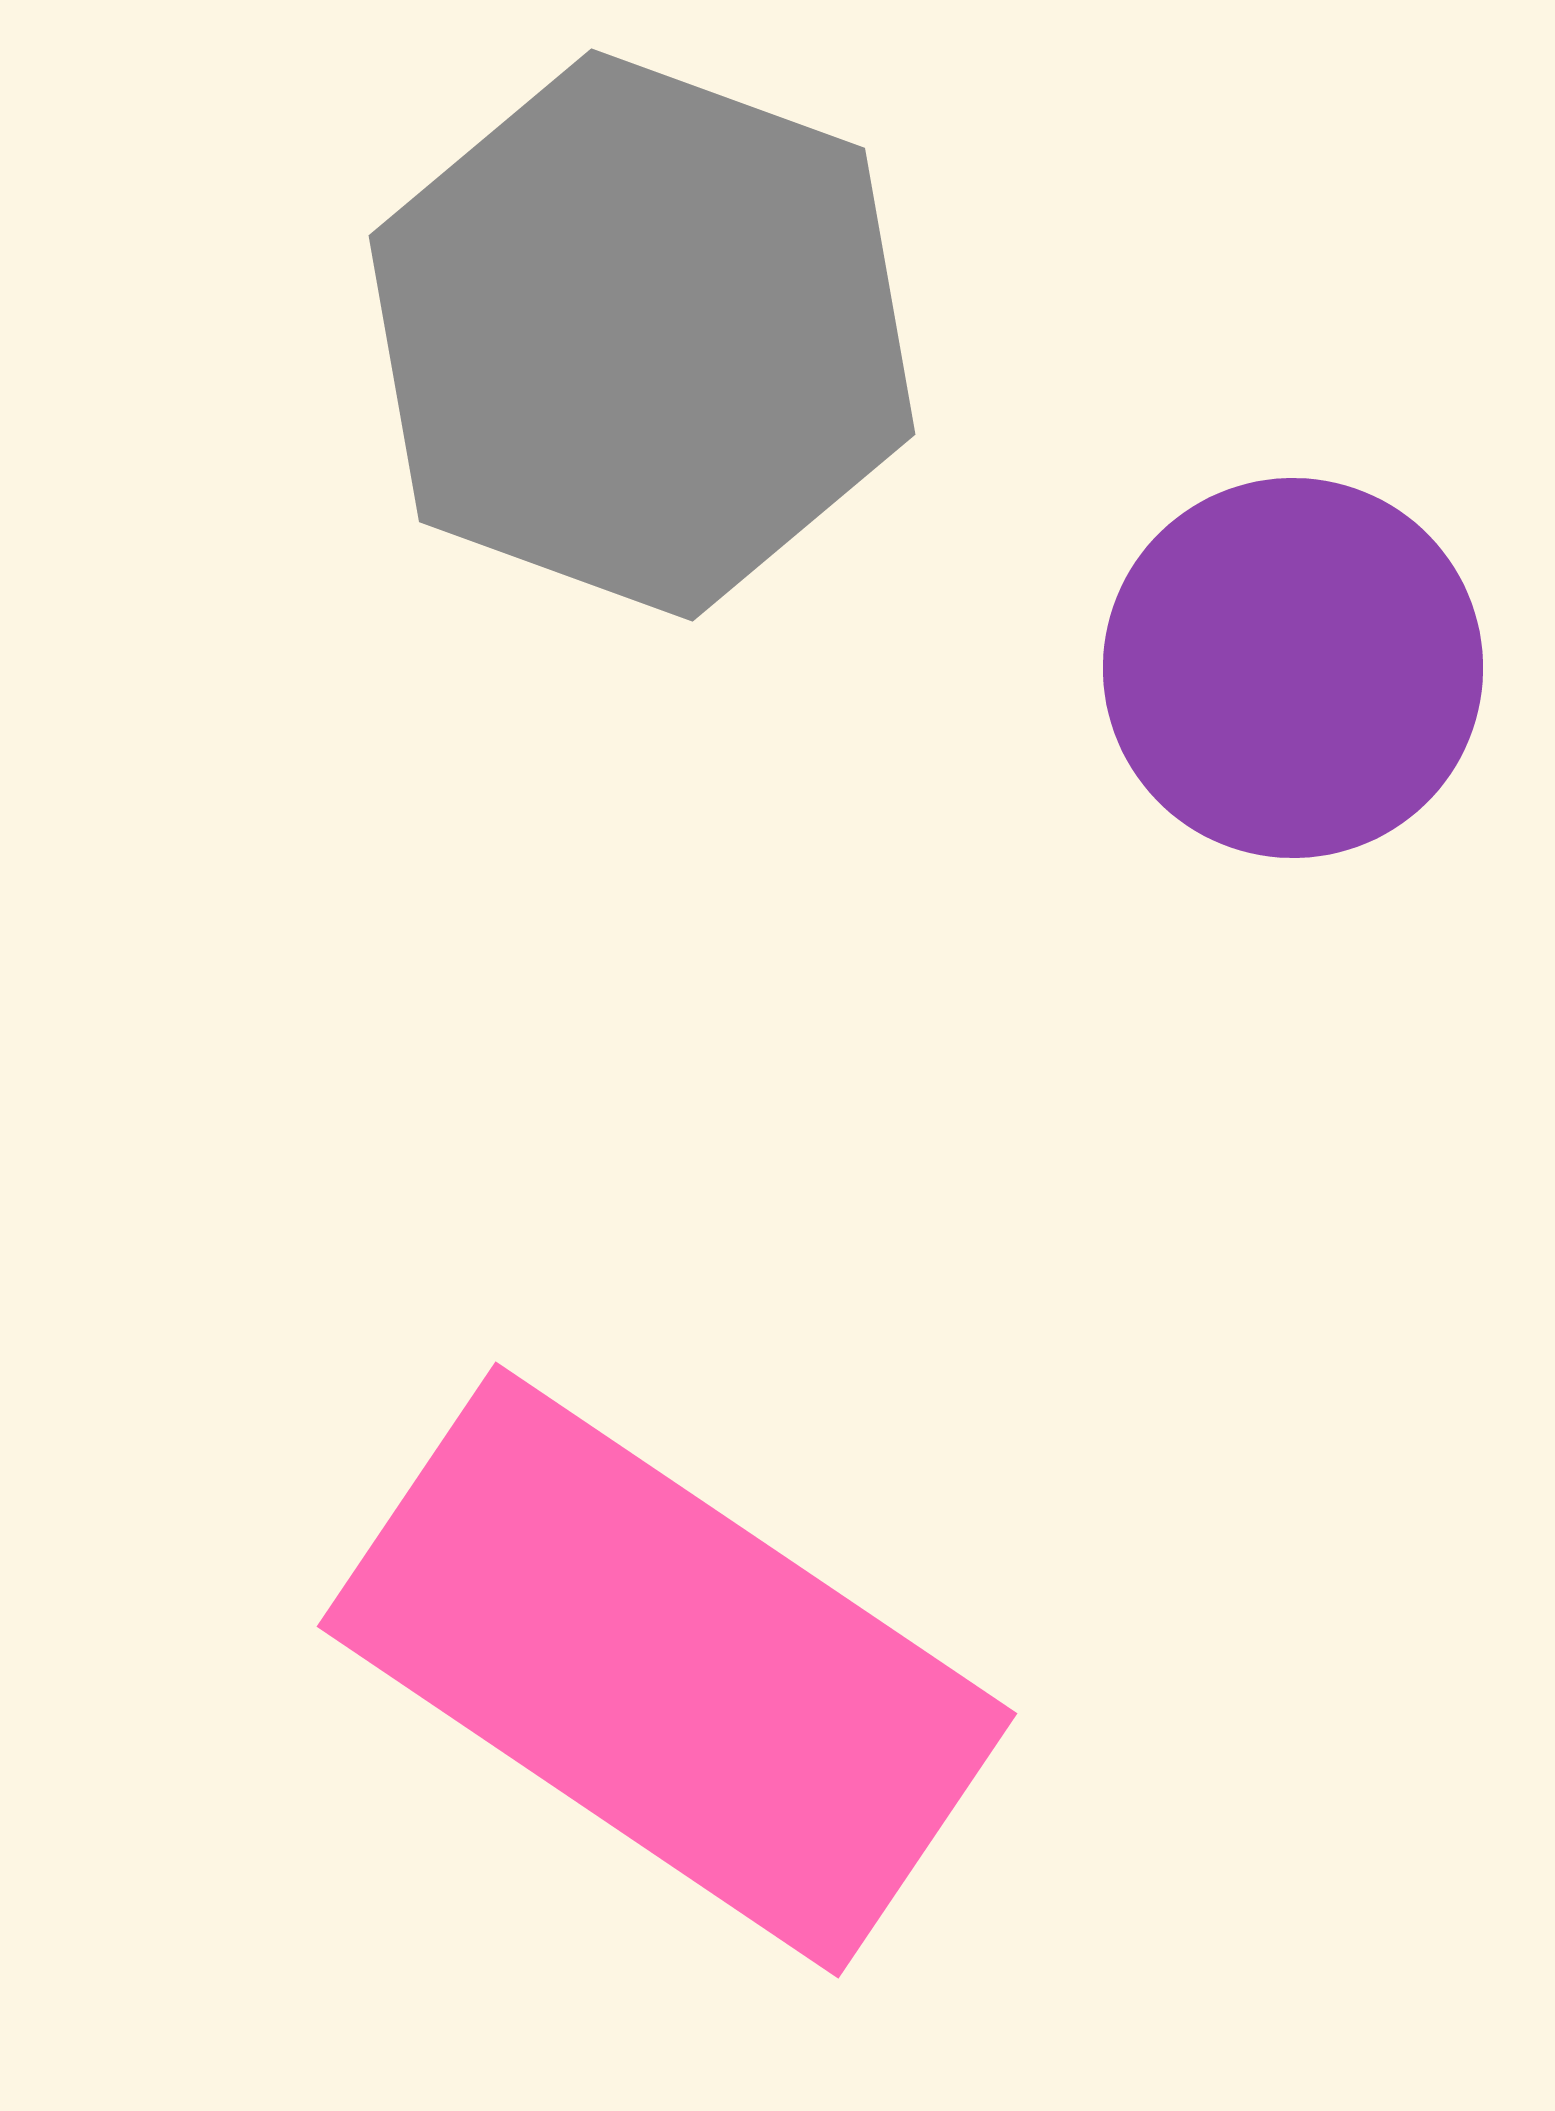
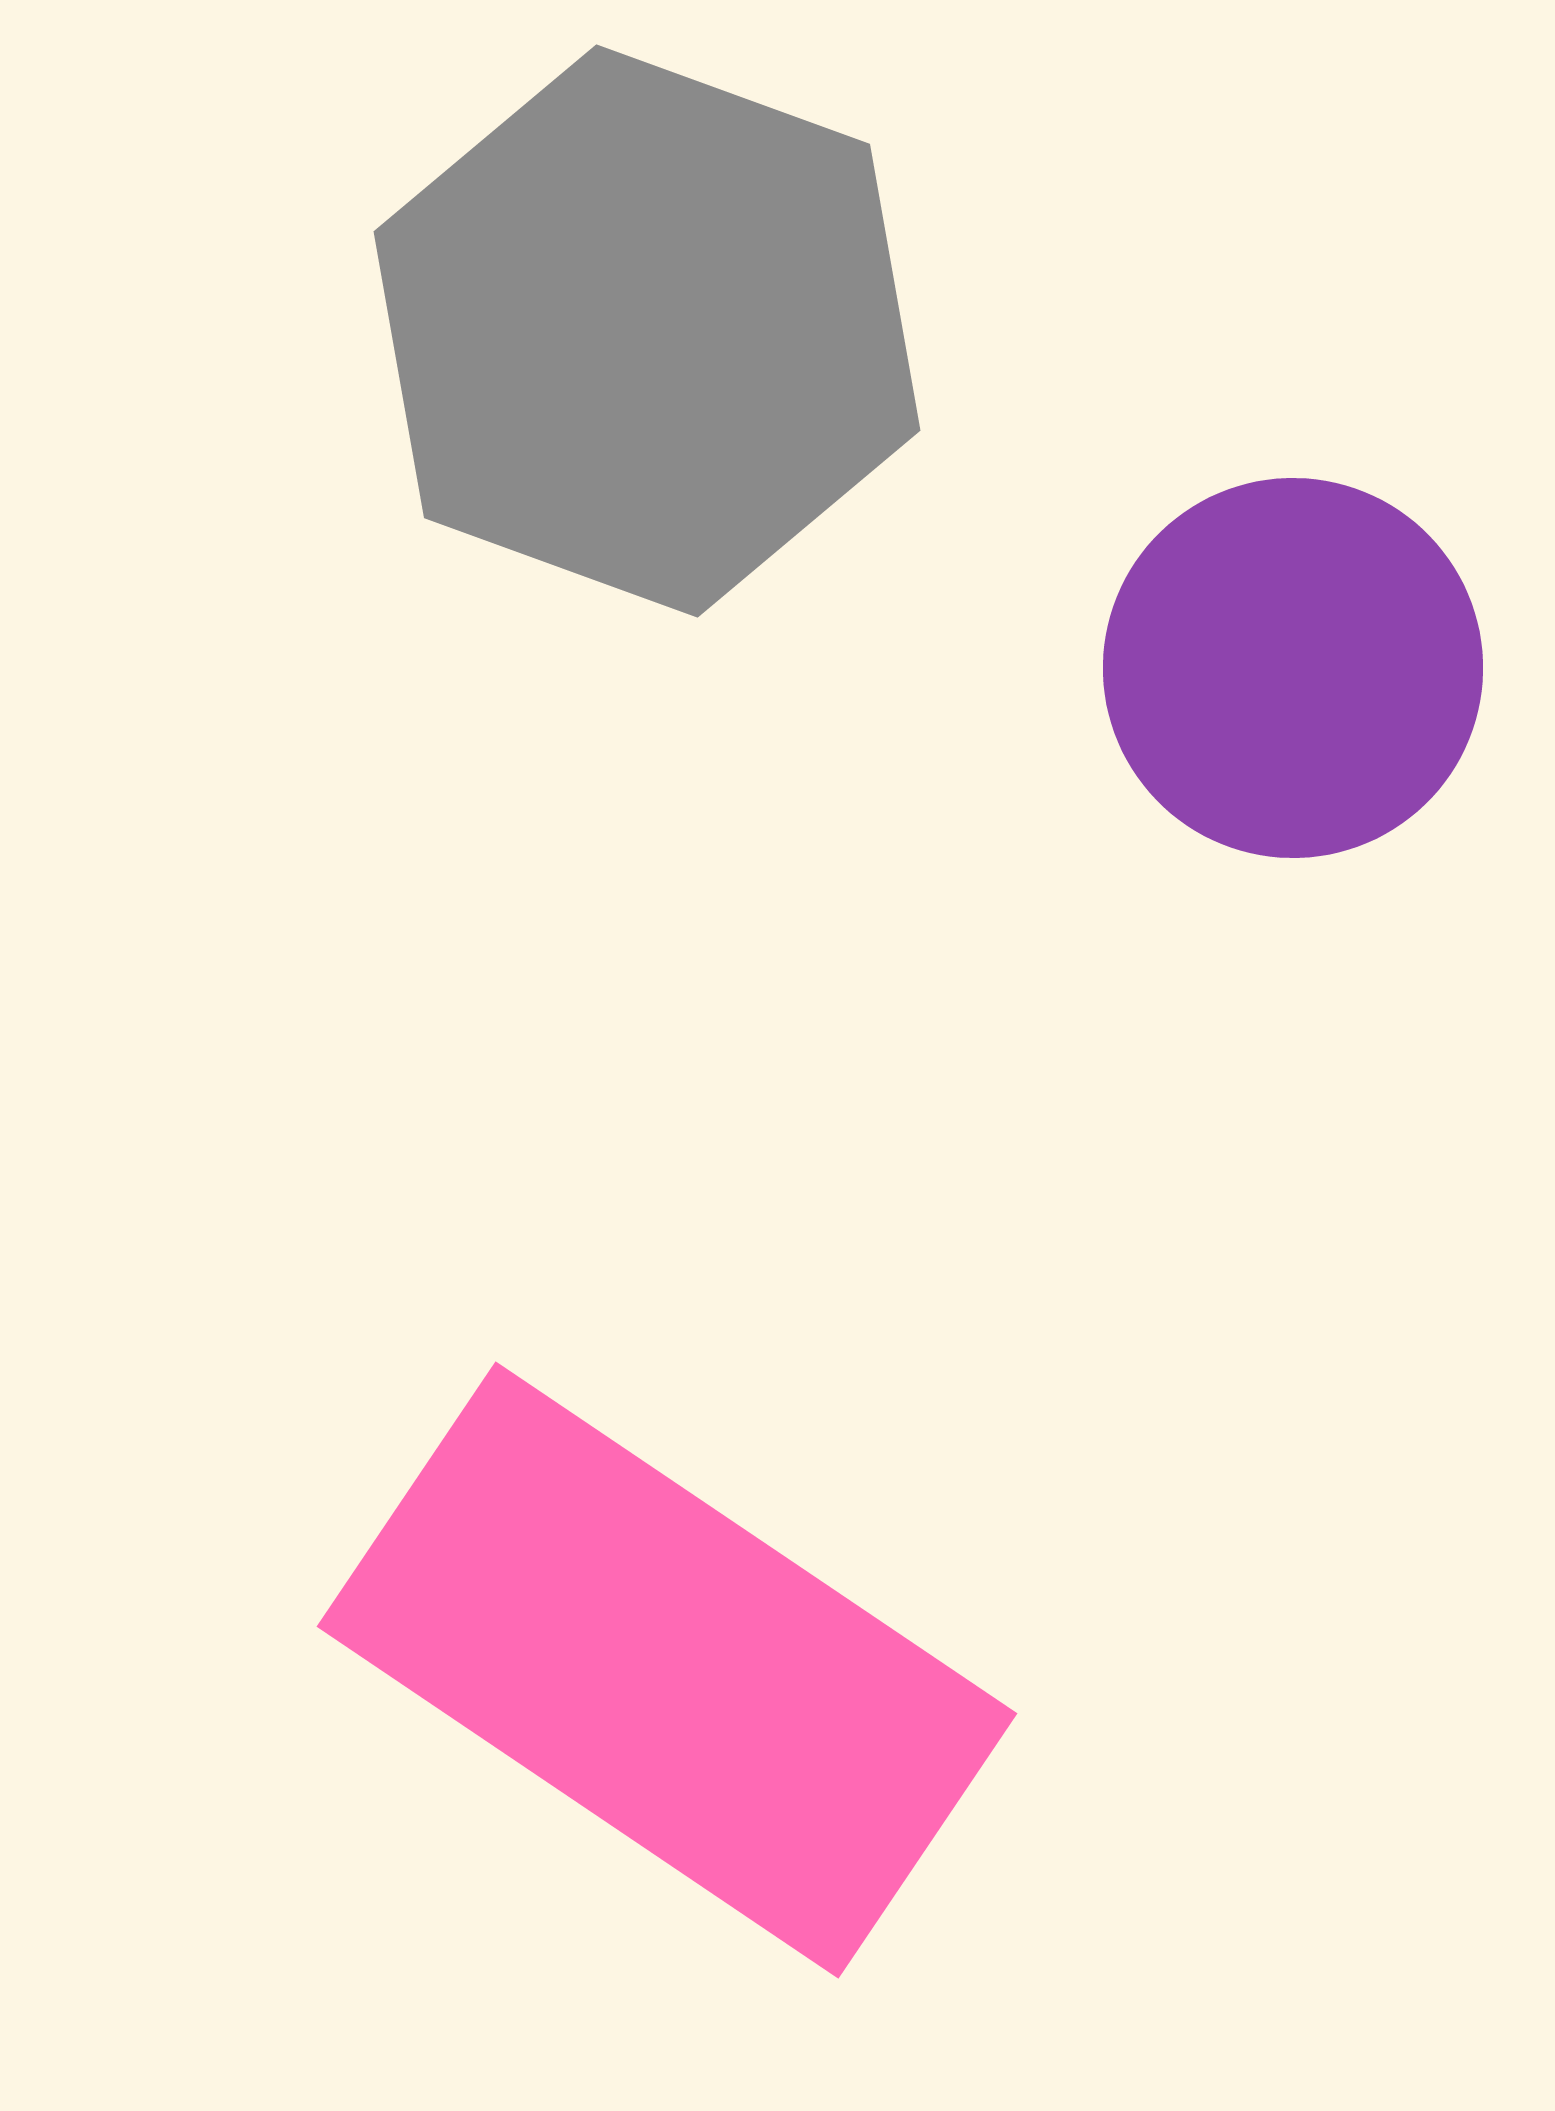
gray hexagon: moved 5 px right, 4 px up
